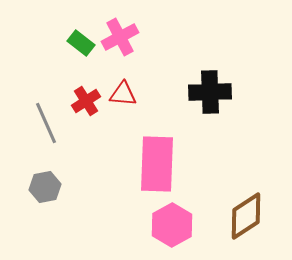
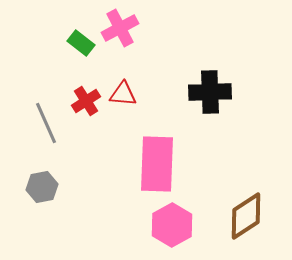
pink cross: moved 9 px up
gray hexagon: moved 3 px left
